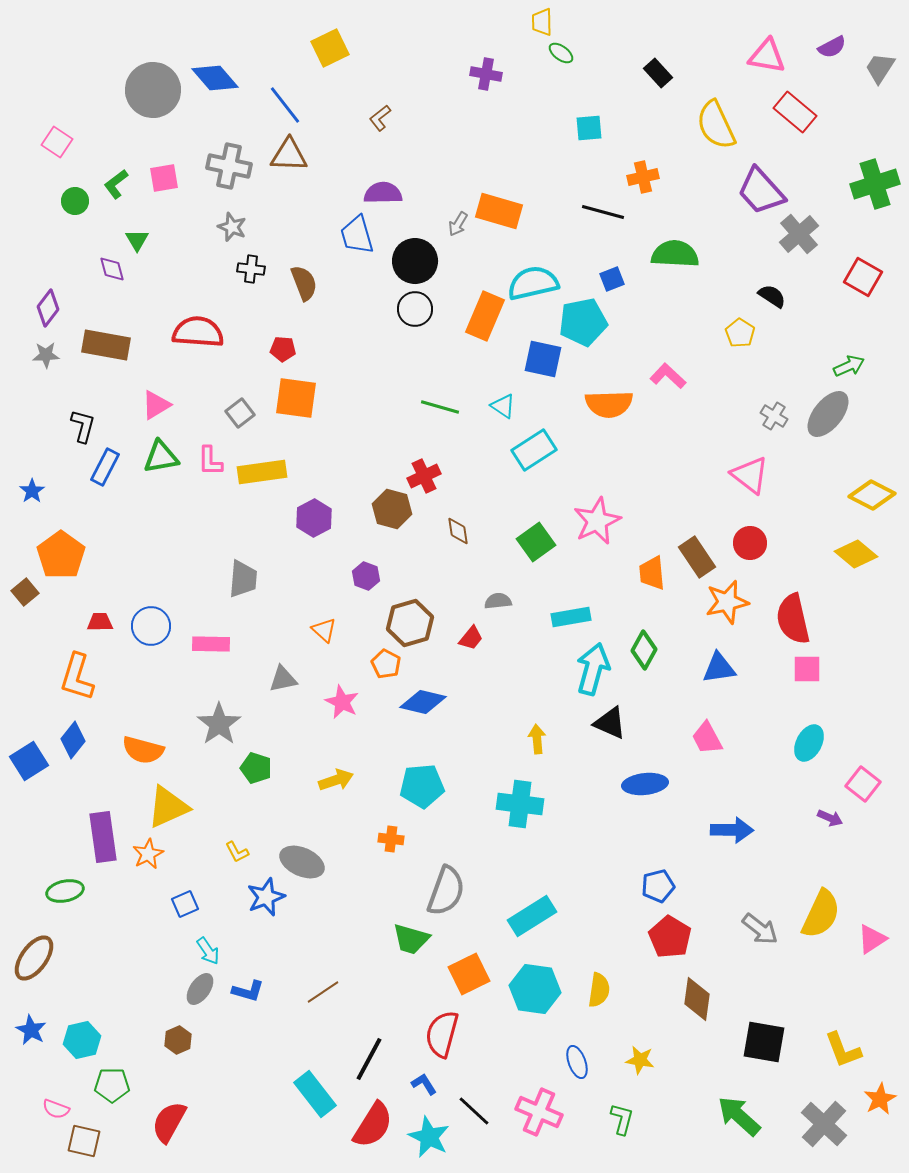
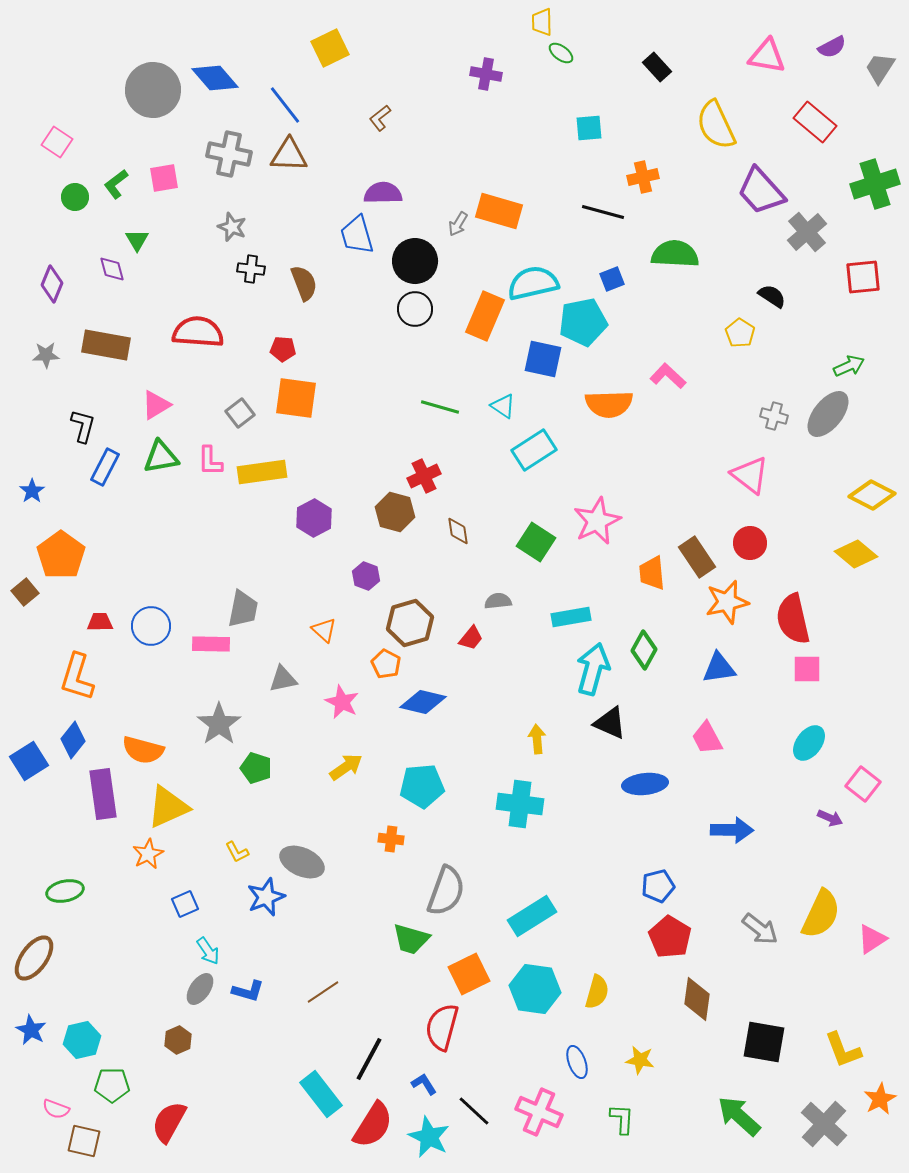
black rectangle at (658, 73): moved 1 px left, 6 px up
red rectangle at (795, 112): moved 20 px right, 10 px down
gray cross at (229, 166): moved 12 px up
green circle at (75, 201): moved 4 px up
gray cross at (799, 234): moved 8 px right, 2 px up
red square at (863, 277): rotated 36 degrees counterclockwise
purple diamond at (48, 308): moved 4 px right, 24 px up; rotated 15 degrees counterclockwise
gray cross at (774, 416): rotated 16 degrees counterclockwise
brown hexagon at (392, 509): moved 3 px right, 3 px down
green square at (536, 542): rotated 21 degrees counterclockwise
gray trapezoid at (243, 579): moved 30 px down; rotated 6 degrees clockwise
cyan ellipse at (809, 743): rotated 9 degrees clockwise
yellow arrow at (336, 780): moved 10 px right, 13 px up; rotated 16 degrees counterclockwise
purple rectangle at (103, 837): moved 43 px up
yellow semicircle at (599, 990): moved 2 px left, 2 px down; rotated 8 degrees clockwise
red semicircle at (442, 1034): moved 7 px up
cyan rectangle at (315, 1094): moved 6 px right
green L-shape at (622, 1119): rotated 12 degrees counterclockwise
